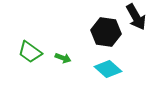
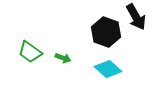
black hexagon: rotated 12 degrees clockwise
